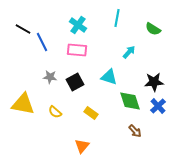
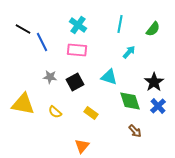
cyan line: moved 3 px right, 6 px down
green semicircle: rotated 84 degrees counterclockwise
black star: rotated 30 degrees counterclockwise
